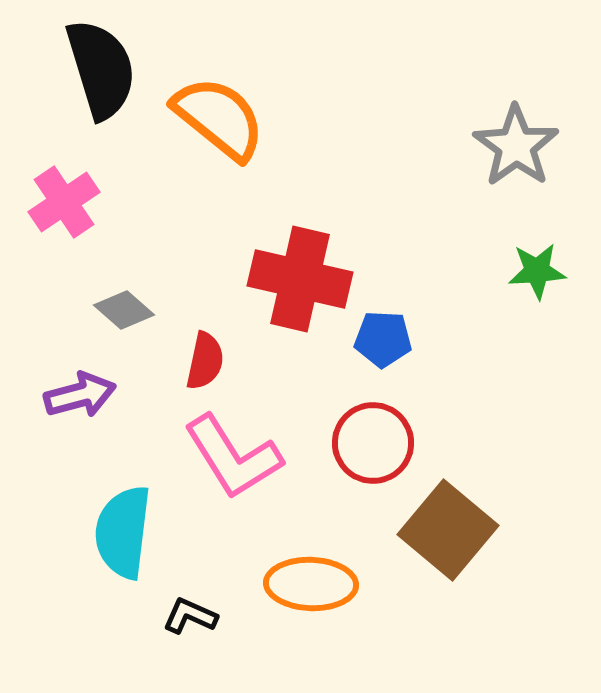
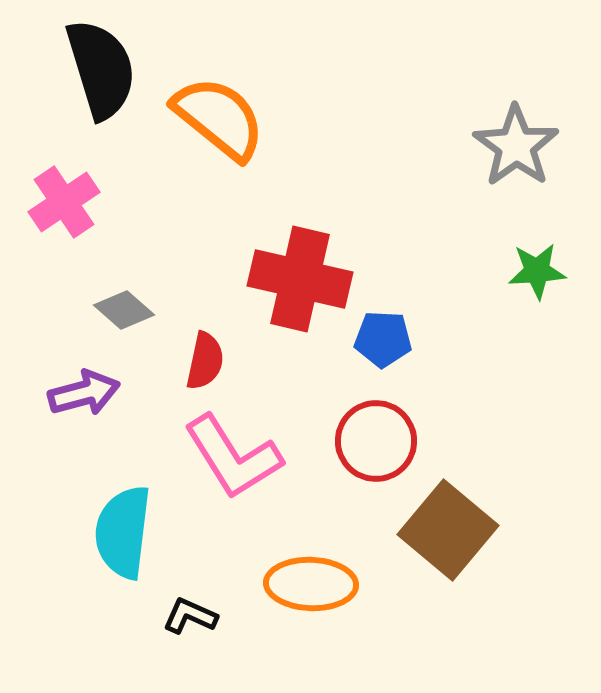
purple arrow: moved 4 px right, 2 px up
red circle: moved 3 px right, 2 px up
